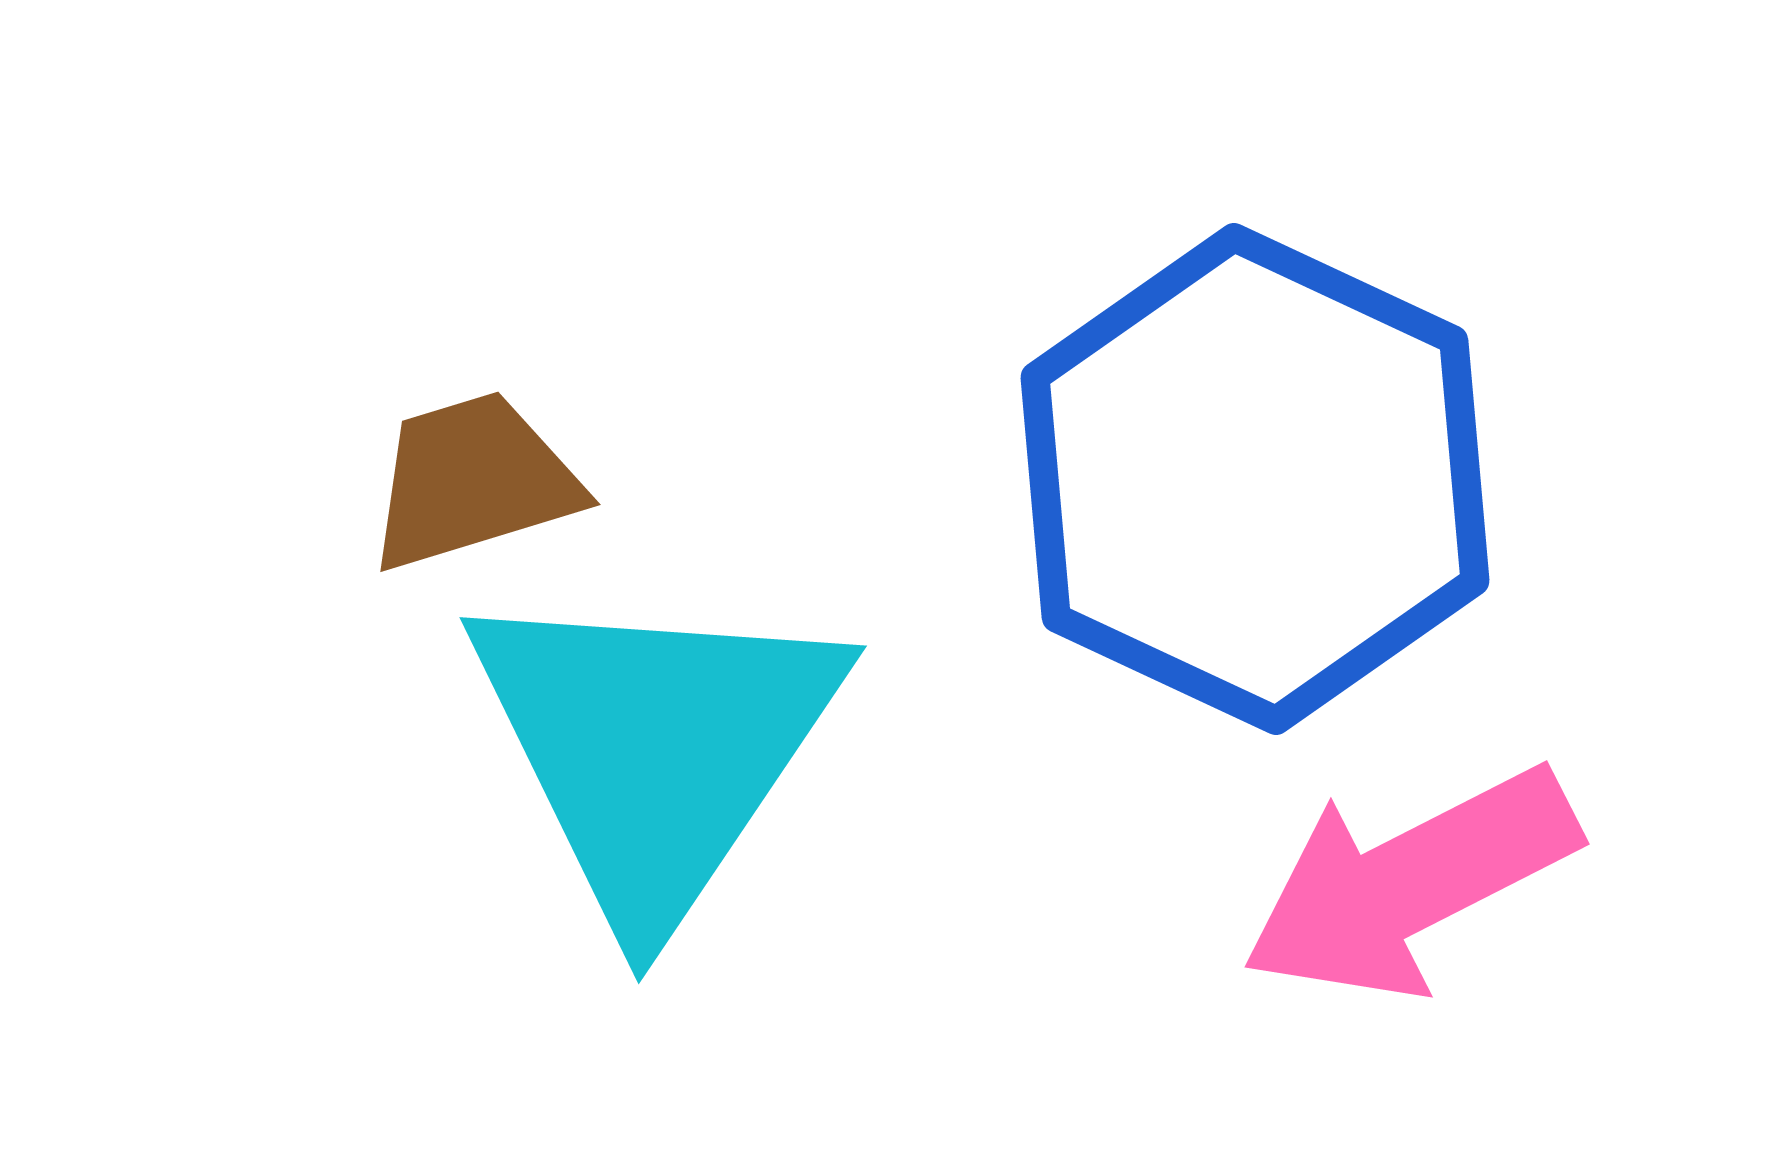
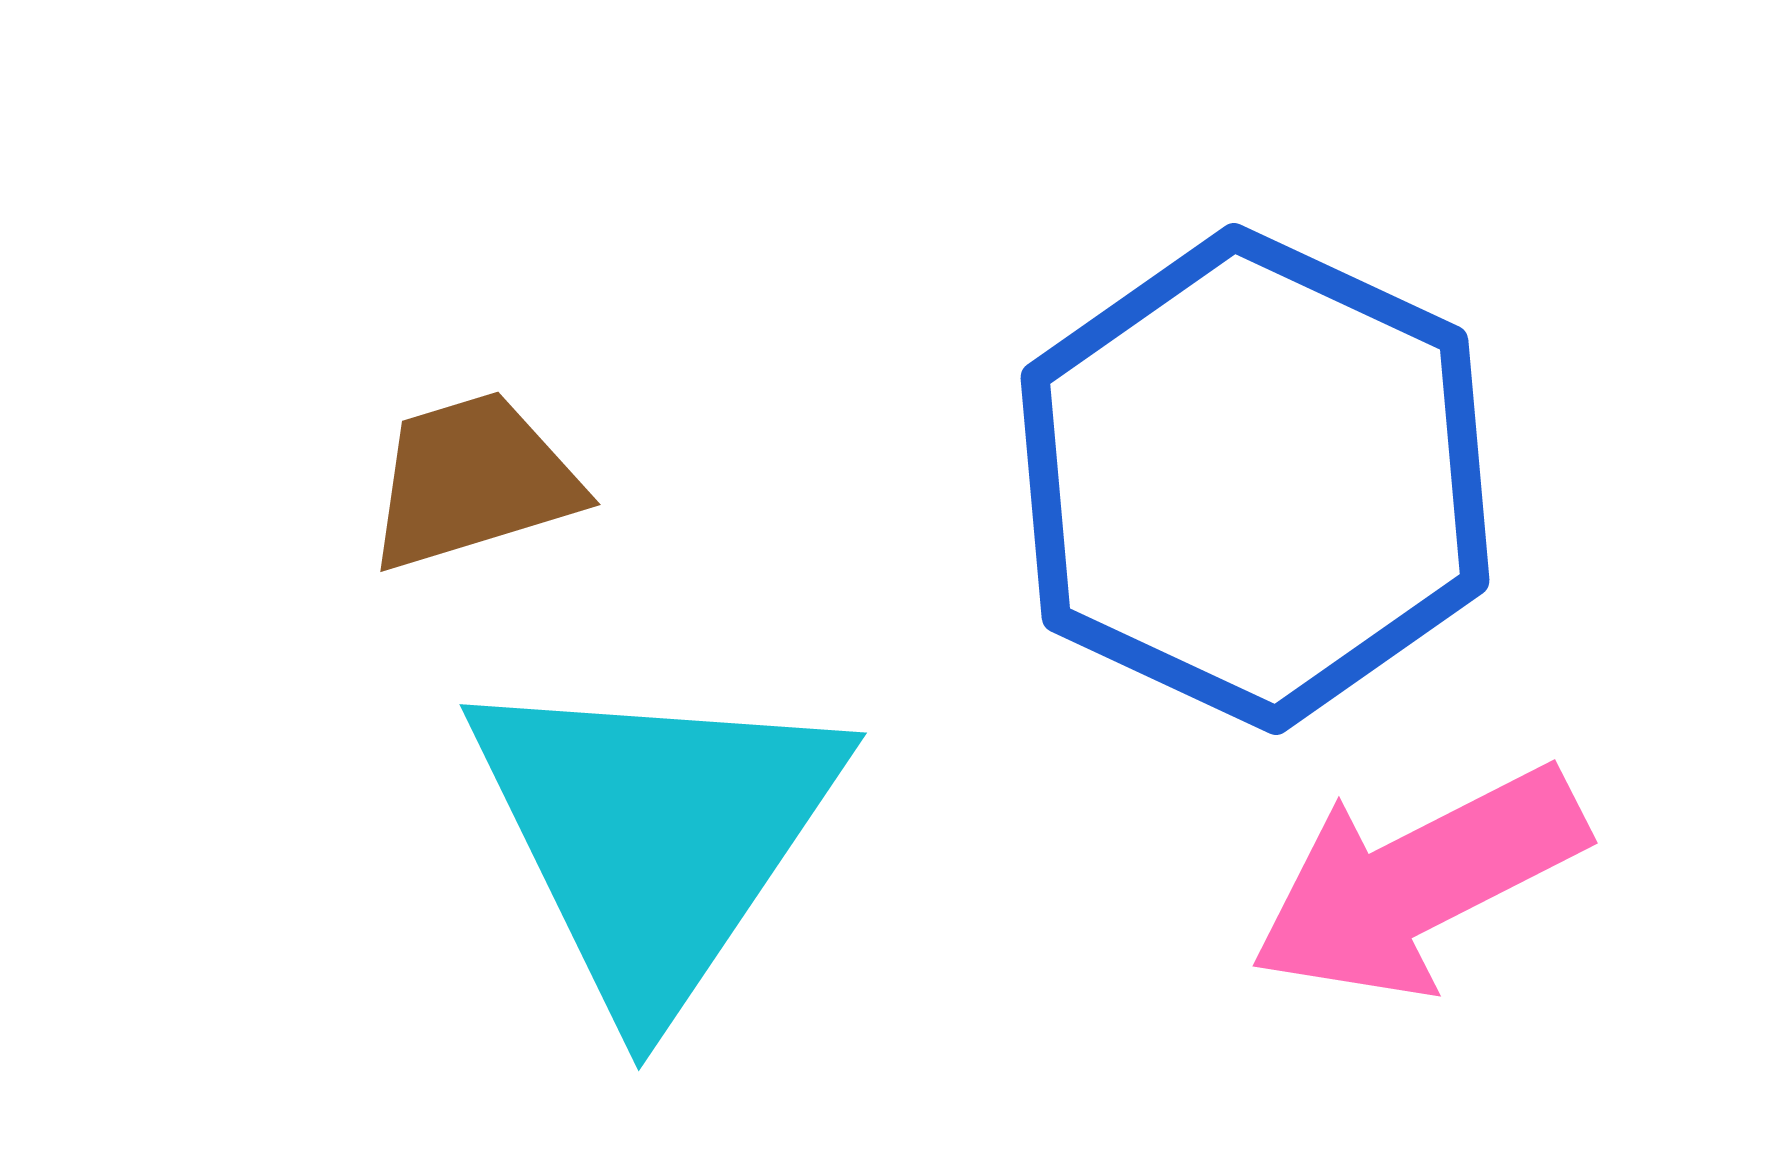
cyan triangle: moved 87 px down
pink arrow: moved 8 px right, 1 px up
